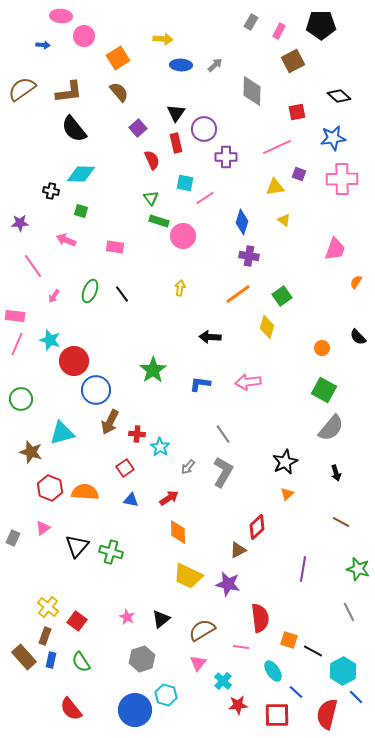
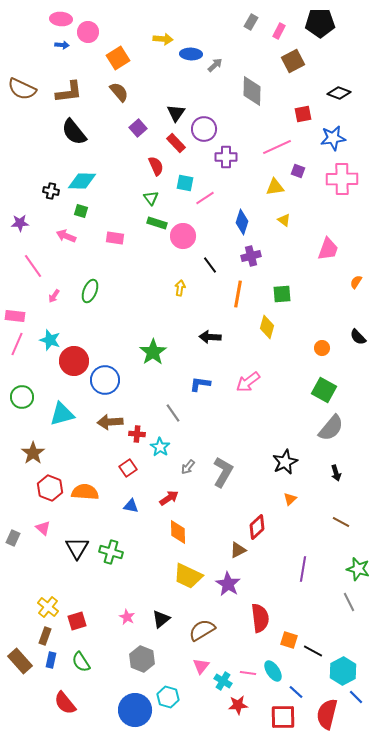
pink ellipse at (61, 16): moved 3 px down
black pentagon at (321, 25): moved 1 px left, 2 px up
pink circle at (84, 36): moved 4 px right, 4 px up
blue arrow at (43, 45): moved 19 px right
blue ellipse at (181, 65): moved 10 px right, 11 px up
brown semicircle at (22, 89): rotated 120 degrees counterclockwise
black diamond at (339, 96): moved 3 px up; rotated 20 degrees counterclockwise
red square at (297, 112): moved 6 px right, 2 px down
black semicircle at (74, 129): moved 3 px down
red rectangle at (176, 143): rotated 30 degrees counterclockwise
red semicircle at (152, 160): moved 4 px right, 6 px down
cyan diamond at (81, 174): moved 1 px right, 7 px down
purple square at (299, 174): moved 1 px left, 3 px up
green rectangle at (159, 221): moved 2 px left, 2 px down
pink arrow at (66, 240): moved 4 px up
pink rectangle at (115, 247): moved 9 px up
pink trapezoid at (335, 249): moved 7 px left
purple cross at (249, 256): moved 2 px right; rotated 24 degrees counterclockwise
black line at (122, 294): moved 88 px right, 29 px up
orange line at (238, 294): rotated 44 degrees counterclockwise
green square at (282, 296): moved 2 px up; rotated 30 degrees clockwise
green star at (153, 370): moved 18 px up
pink arrow at (248, 382): rotated 30 degrees counterclockwise
blue circle at (96, 390): moved 9 px right, 10 px up
green circle at (21, 399): moved 1 px right, 2 px up
brown arrow at (110, 422): rotated 60 degrees clockwise
cyan triangle at (62, 433): moved 19 px up
gray line at (223, 434): moved 50 px left, 21 px up
brown star at (31, 452): moved 2 px right, 1 px down; rotated 20 degrees clockwise
red square at (125, 468): moved 3 px right
orange triangle at (287, 494): moved 3 px right, 5 px down
blue triangle at (131, 500): moved 6 px down
pink triangle at (43, 528): rotated 42 degrees counterclockwise
black triangle at (77, 546): moved 2 px down; rotated 10 degrees counterclockwise
purple star at (228, 584): rotated 20 degrees clockwise
gray line at (349, 612): moved 10 px up
red square at (77, 621): rotated 36 degrees clockwise
pink line at (241, 647): moved 7 px right, 26 px down
brown rectangle at (24, 657): moved 4 px left, 4 px down
gray hexagon at (142, 659): rotated 20 degrees counterclockwise
pink triangle at (198, 663): moved 3 px right, 3 px down
cyan cross at (223, 681): rotated 12 degrees counterclockwise
cyan hexagon at (166, 695): moved 2 px right, 2 px down
red semicircle at (71, 709): moved 6 px left, 6 px up
red square at (277, 715): moved 6 px right, 2 px down
